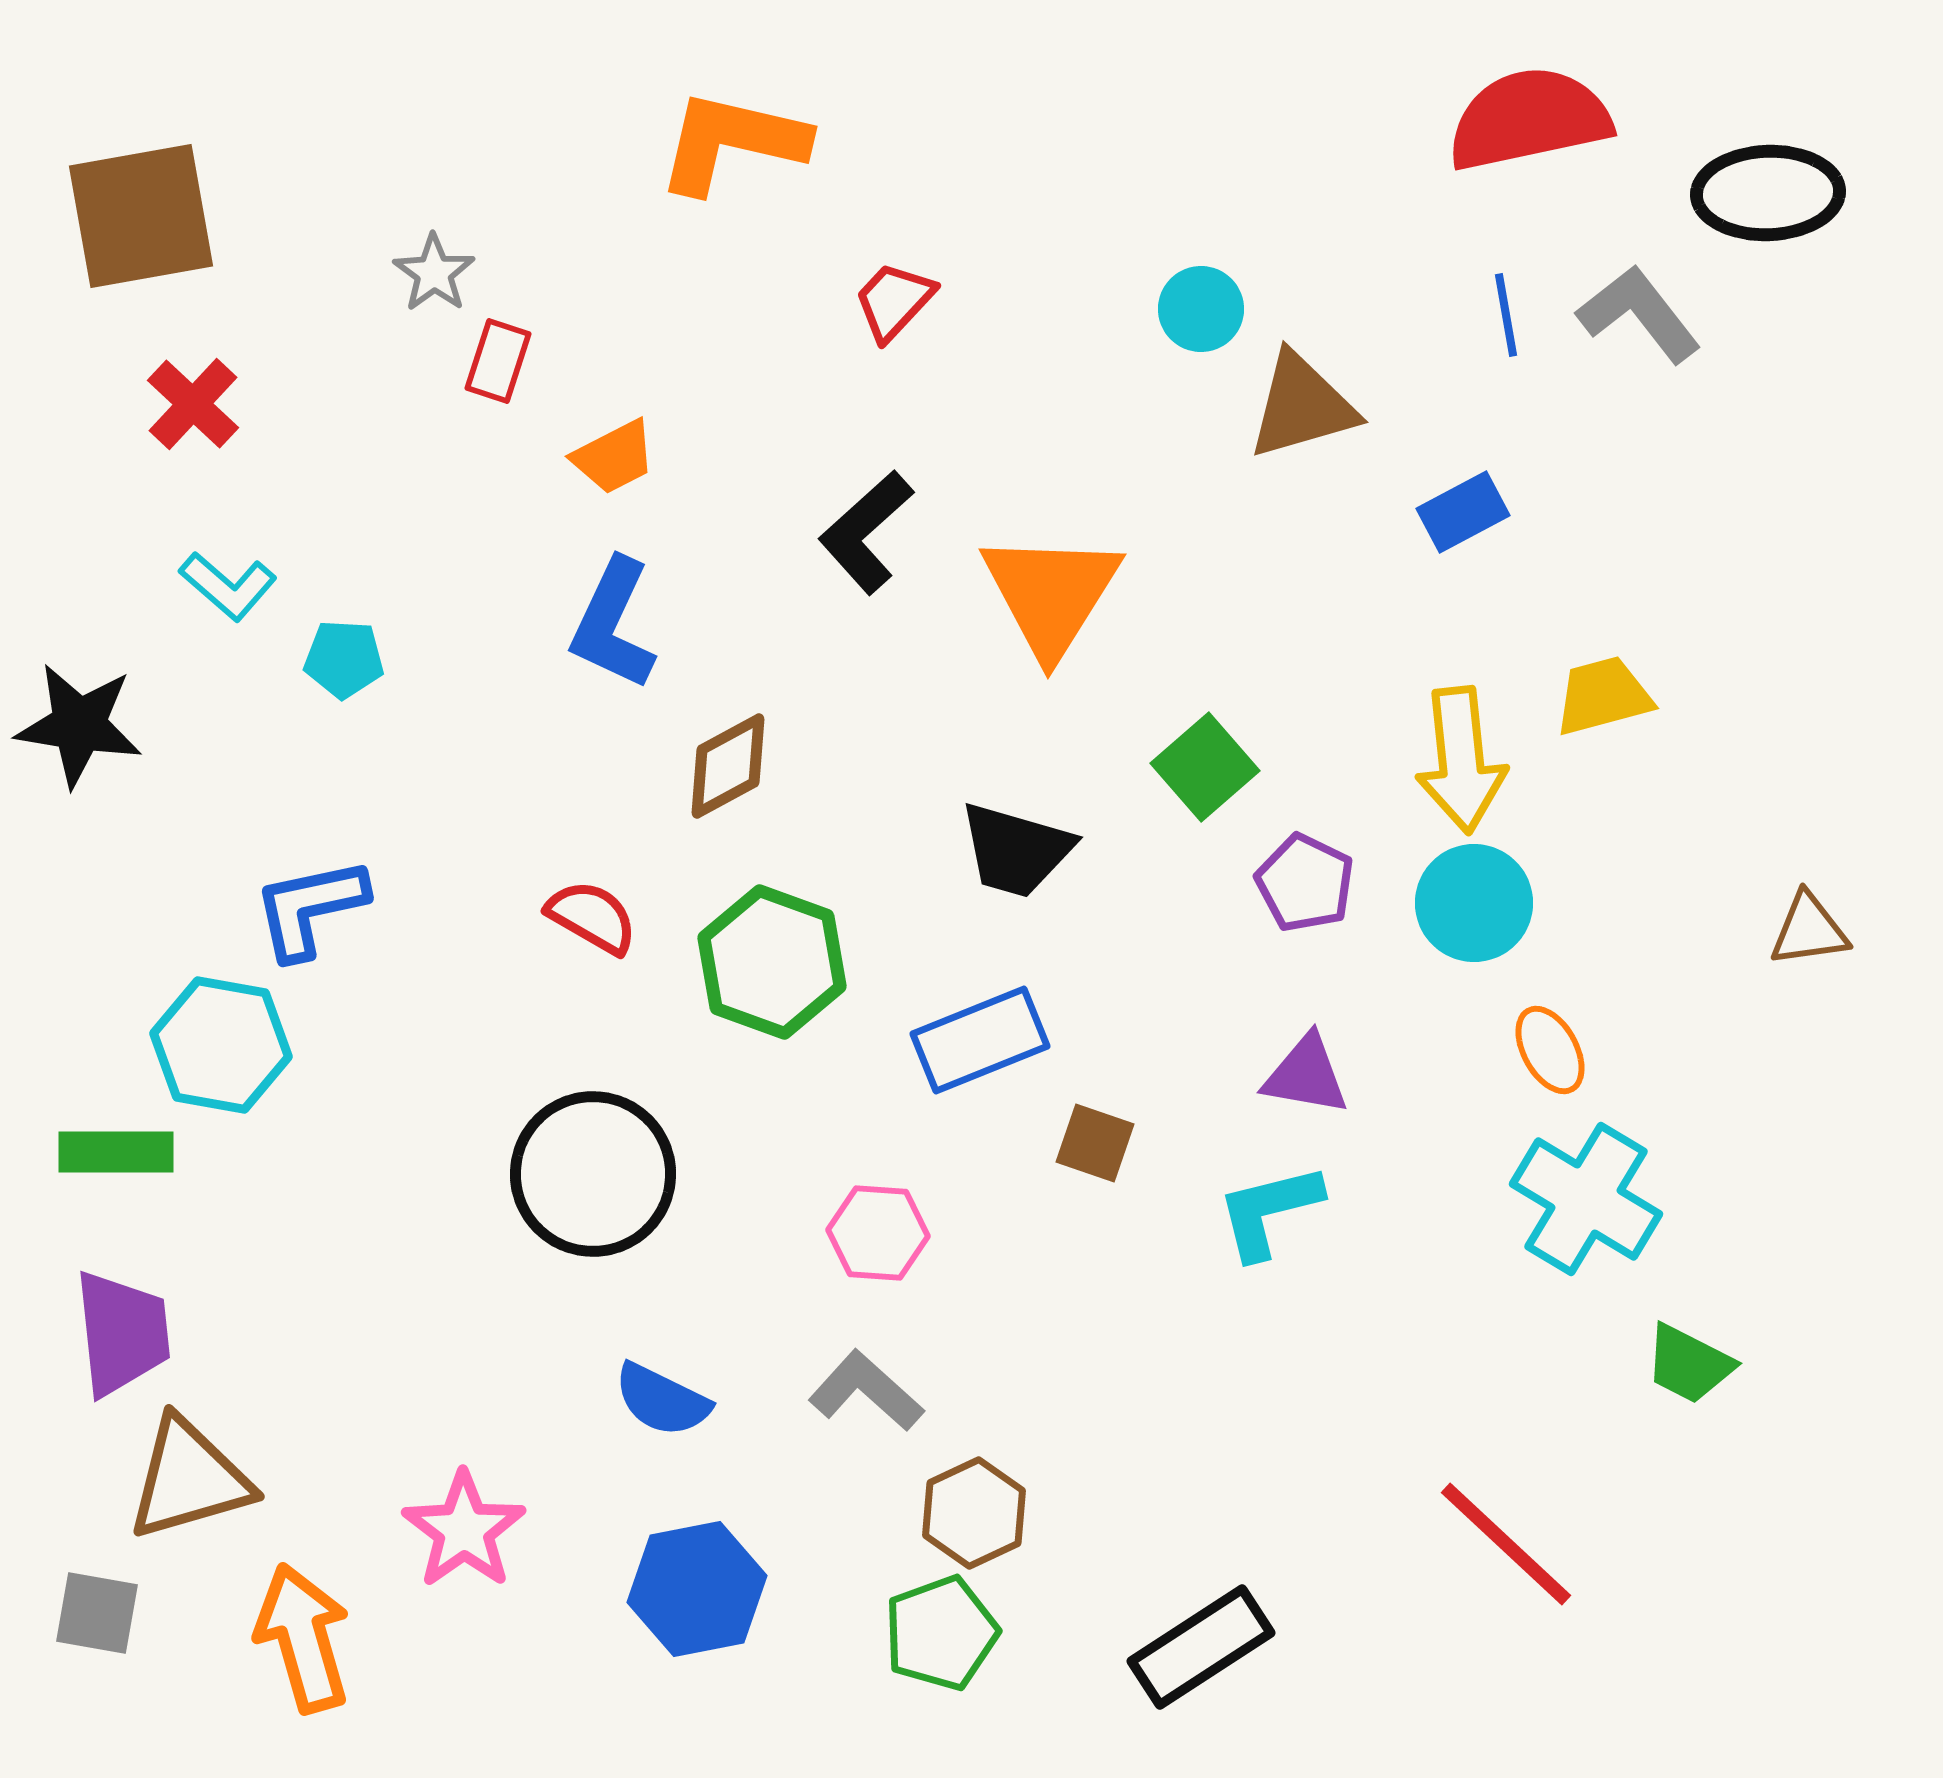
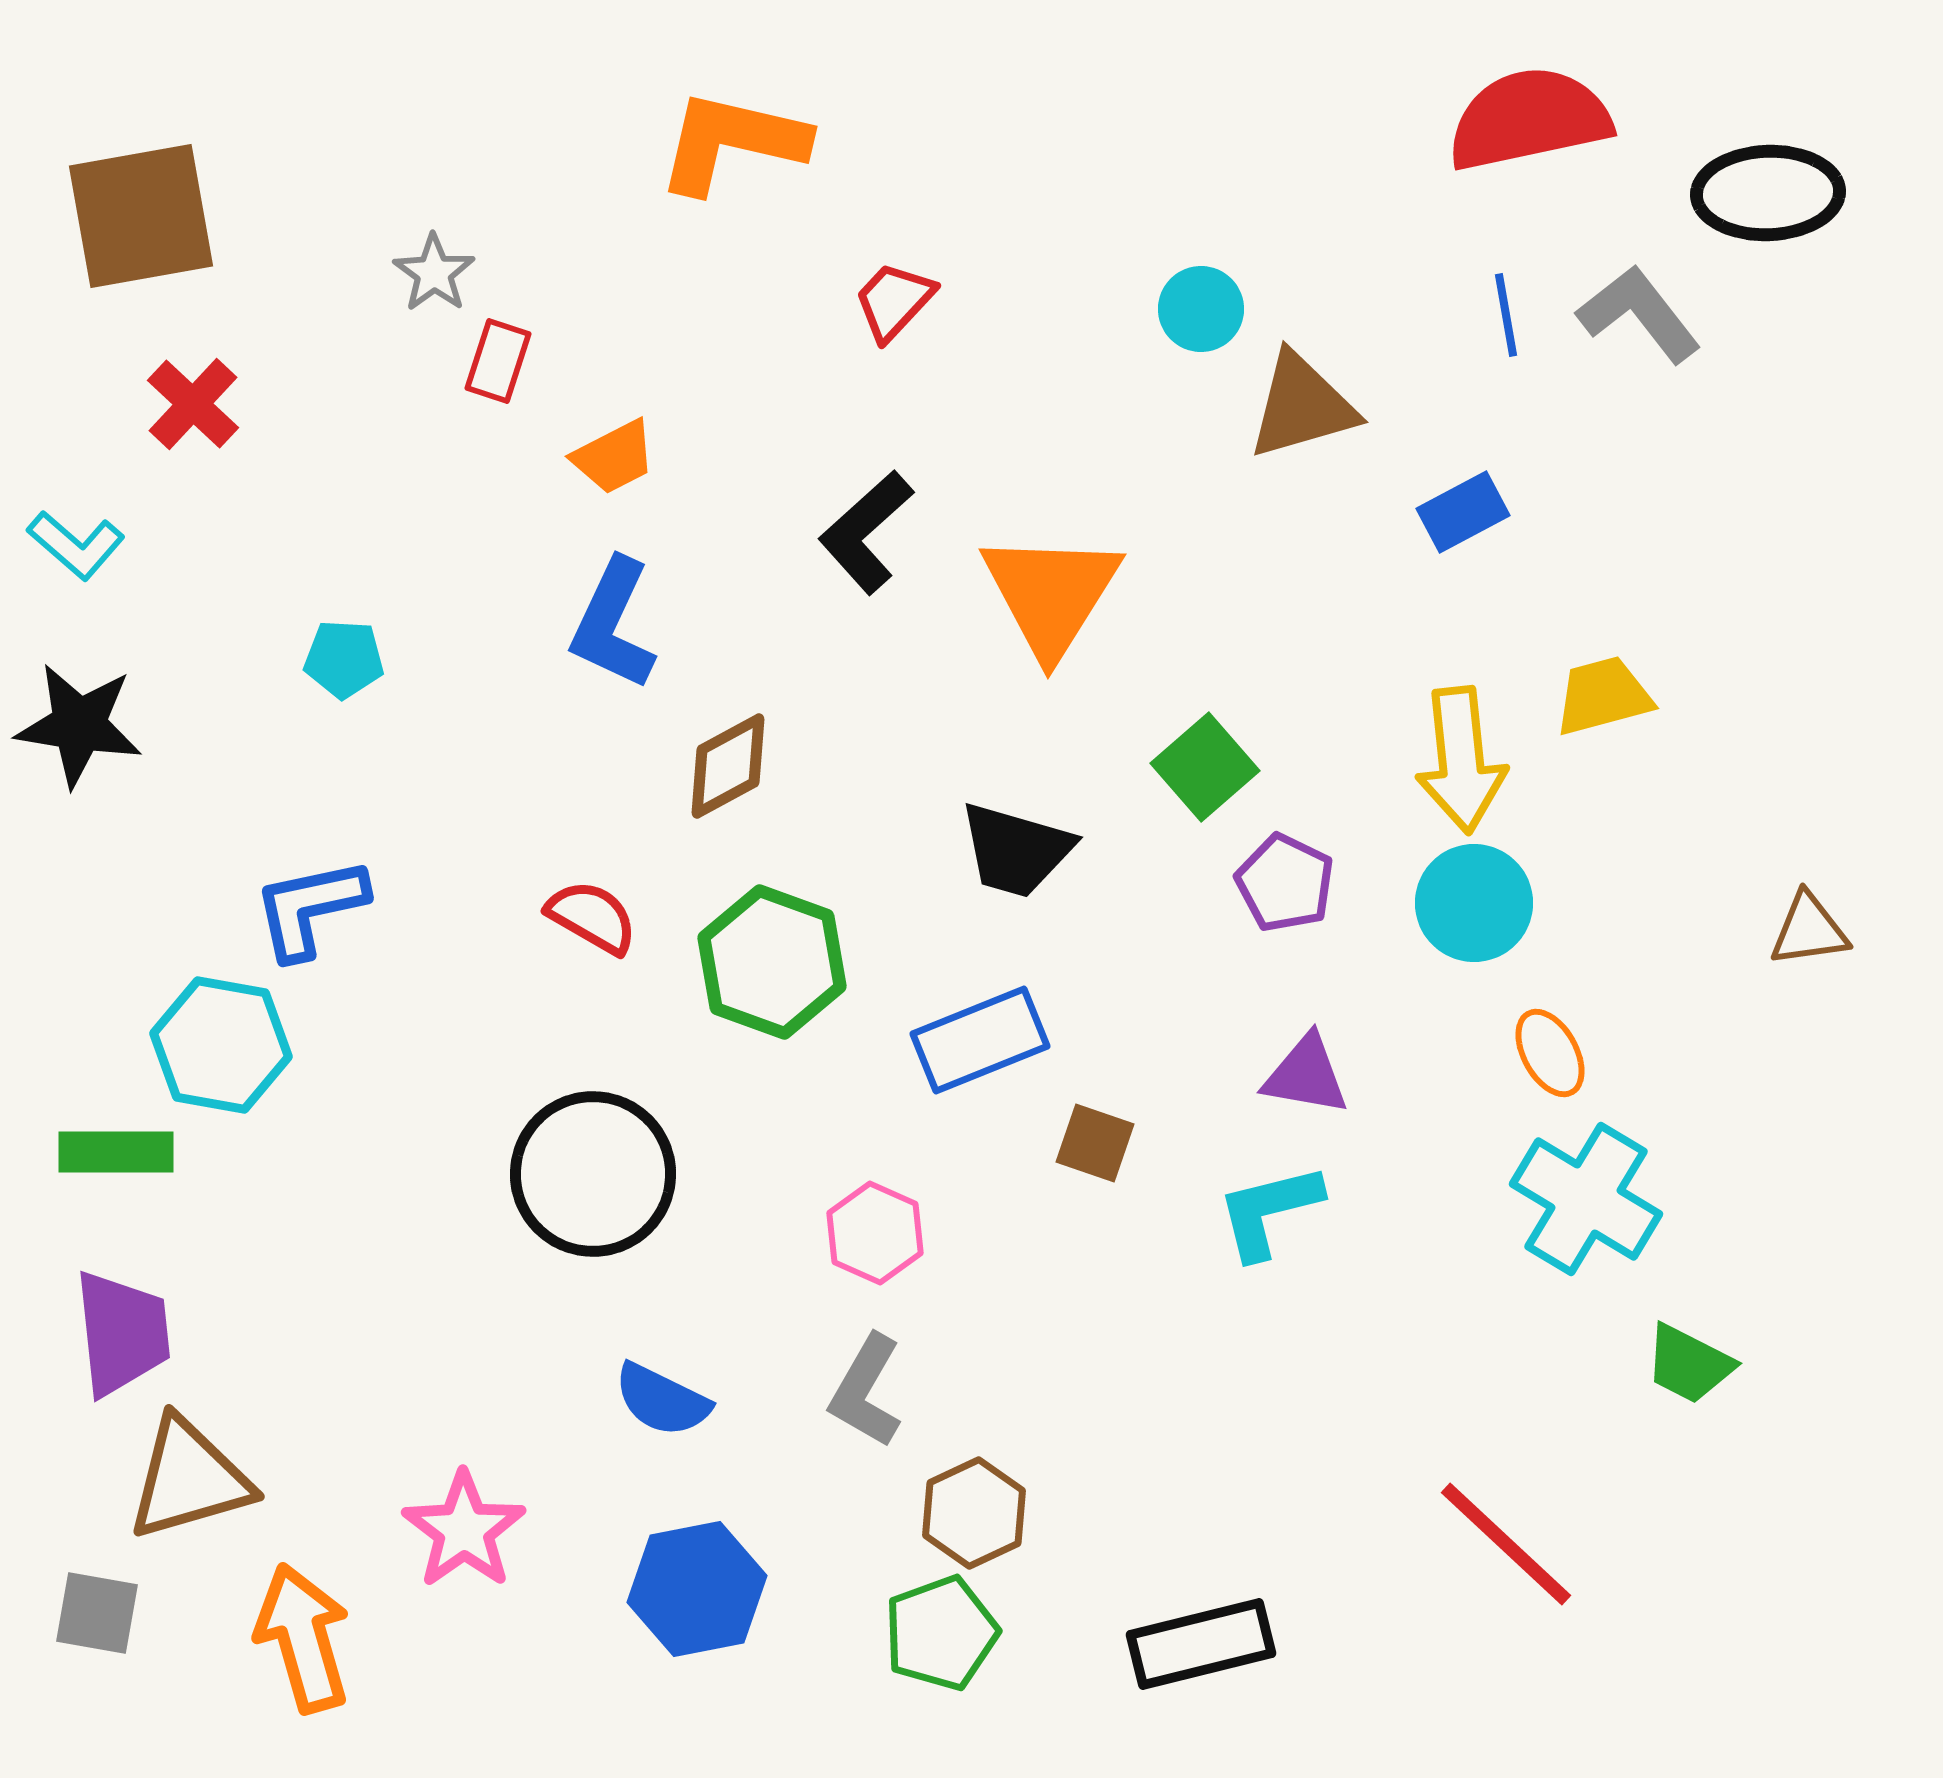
cyan L-shape at (228, 586): moved 152 px left, 41 px up
purple pentagon at (1305, 883): moved 20 px left
orange ellipse at (1550, 1050): moved 3 px down
pink hexagon at (878, 1233): moved 3 px left; rotated 20 degrees clockwise
gray L-shape at (866, 1391): rotated 102 degrees counterclockwise
black rectangle at (1201, 1647): moved 3 px up; rotated 19 degrees clockwise
